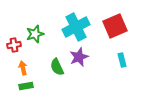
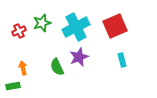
green star: moved 7 px right, 11 px up
red cross: moved 5 px right, 14 px up; rotated 16 degrees counterclockwise
green rectangle: moved 13 px left
